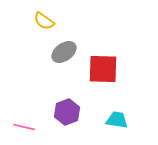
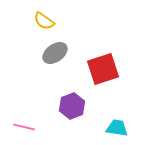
gray ellipse: moved 9 px left, 1 px down
red square: rotated 20 degrees counterclockwise
purple hexagon: moved 5 px right, 6 px up
cyan trapezoid: moved 8 px down
